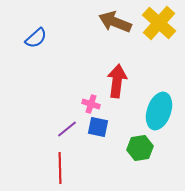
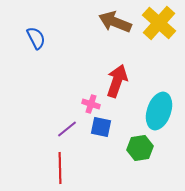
blue semicircle: rotated 75 degrees counterclockwise
red arrow: rotated 12 degrees clockwise
blue square: moved 3 px right
